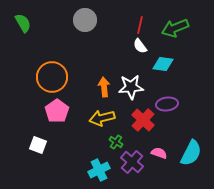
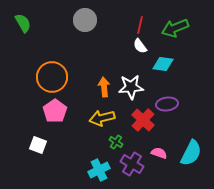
pink pentagon: moved 2 px left
purple cross: moved 2 px down; rotated 10 degrees counterclockwise
